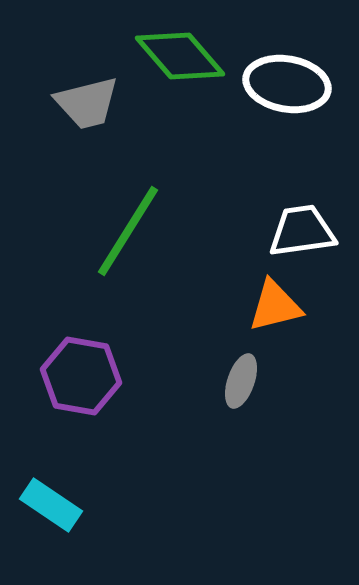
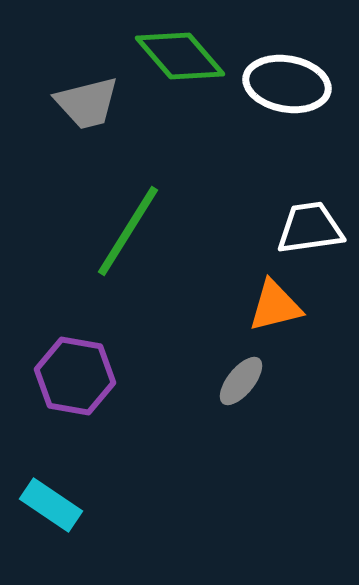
white trapezoid: moved 8 px right, 3 px up
purple hexagon: moved 6 px left
gray ellipse: rotated 20 degrees clockwise
